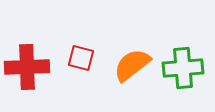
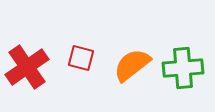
red cross: rotated 33 degrees counterclockwise
